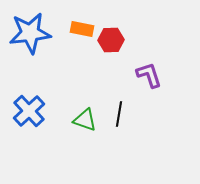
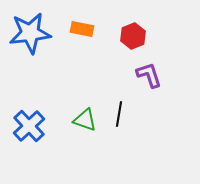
red hexagon: moved 22 px right, 4 px up; rotated 20 degrees counterclockwise
blue cross: moved 15 px down
